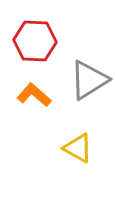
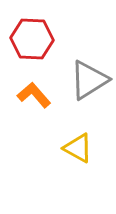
red hexagon: moved 3 px left, 2 px up
orange L-shape: rotated 8 degrees clockwise
